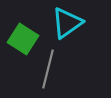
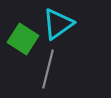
cyan triangle: moved 9 px left, 1 px down
